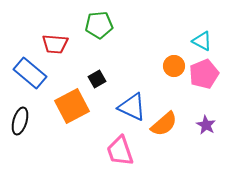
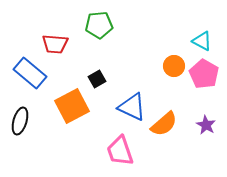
pink pentagon: rotated 20 degrees counterclockwise
